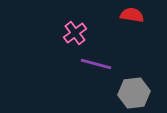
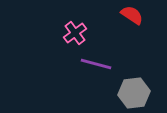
red semicircle: rotated 25 degrees clockwise
